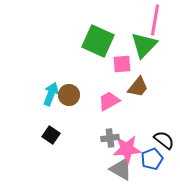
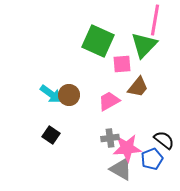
cyan arrow: rotated 105 degrees clockwise
pink star: moved 1 px up
